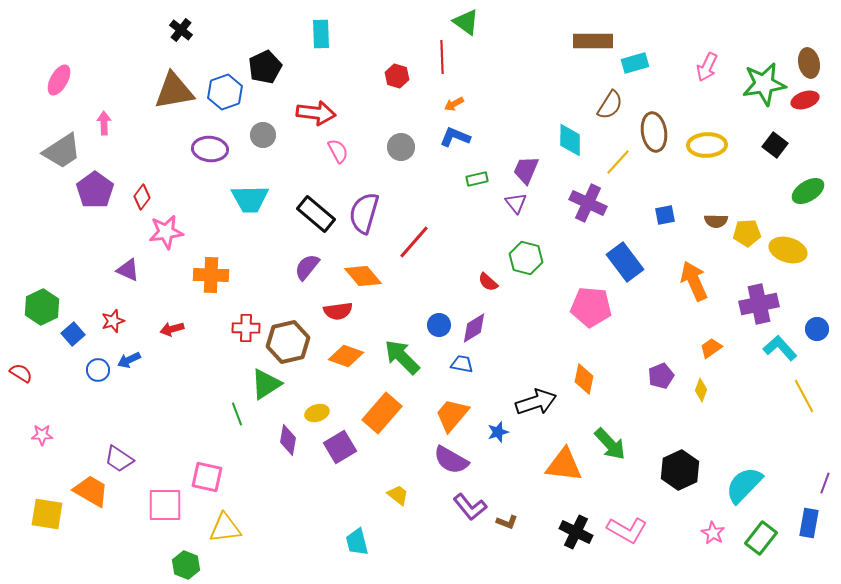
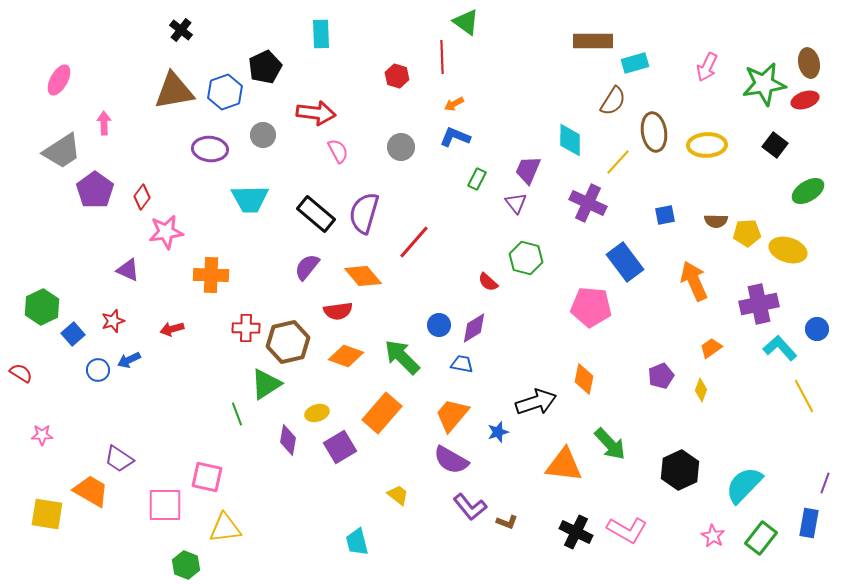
brown semicircle at (610, 105): moved 3 px right, 4 px up
purple trapezoid at (526, 170): moved 2 px right
green rectangle at (477, 179): rotated 50 degrees counterclockwise
pink star at (713, 533): moved 3 px down
